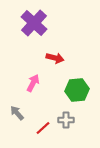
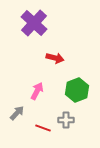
pink arrow: moved 4 px right, 8 px down
green hexagon: rotated 15 degrees counterclockwise
gray arrow: rotated 84 degrees clockwise
red line: rotated 63 degrees clockwise
